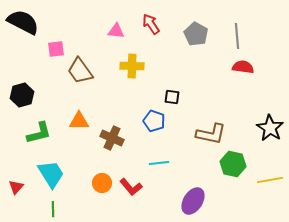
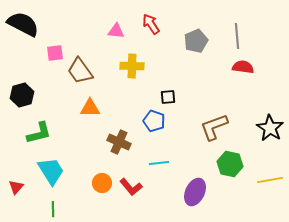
black semicircle: moved 2 px down
gray pentagon: moved 7 px down; rotated 20 degrees clockwise
pink square: moved 1 px left, 4 px down
black square: moved 4 px left; rotated 14 degrees counterclockwise
orange triangle: moved 11 px right, 13 px up
brown L-shape: moved 3 px right, 7 px up; rotated 148 degrees clockwise
brown cross: moved 7 px right, 4 px down
green hexagon: moved 3 px left
cyan trapezoid: moved 3 px up
purple ellipse: moved 2 px right, 9 px up; rotated 8 degrees counterclockwise
